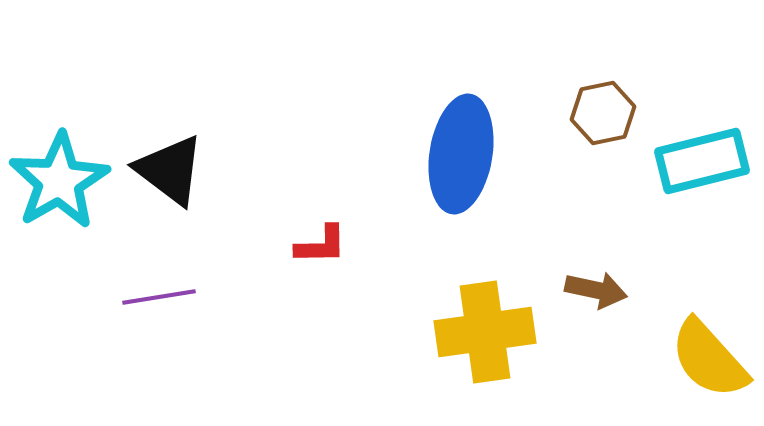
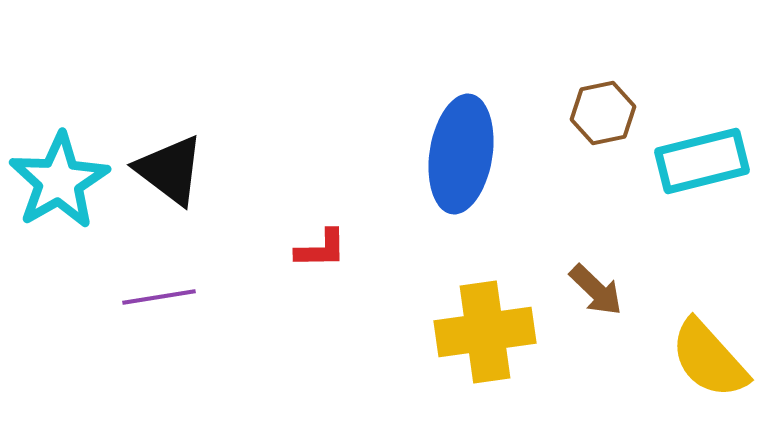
red L-shape: moved 4 px down
brown arrow: rotated 32 degrees clockwise
